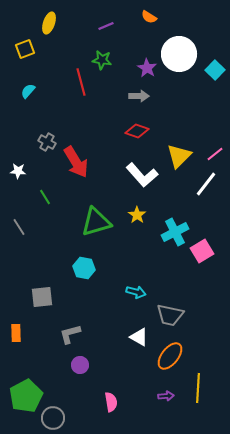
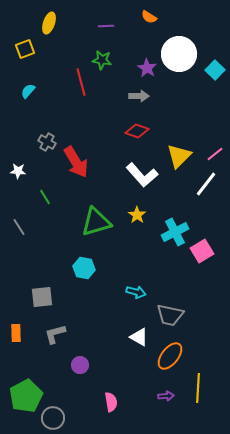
purple line: rotated 21 degrees clockwise
gray L-shape: moved 15 px left
